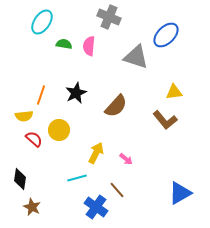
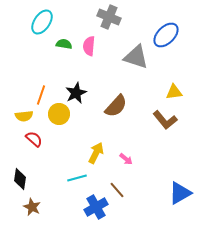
yellow circle: moved 16 px up
blue cross: rotated 25 degrees clockwise
